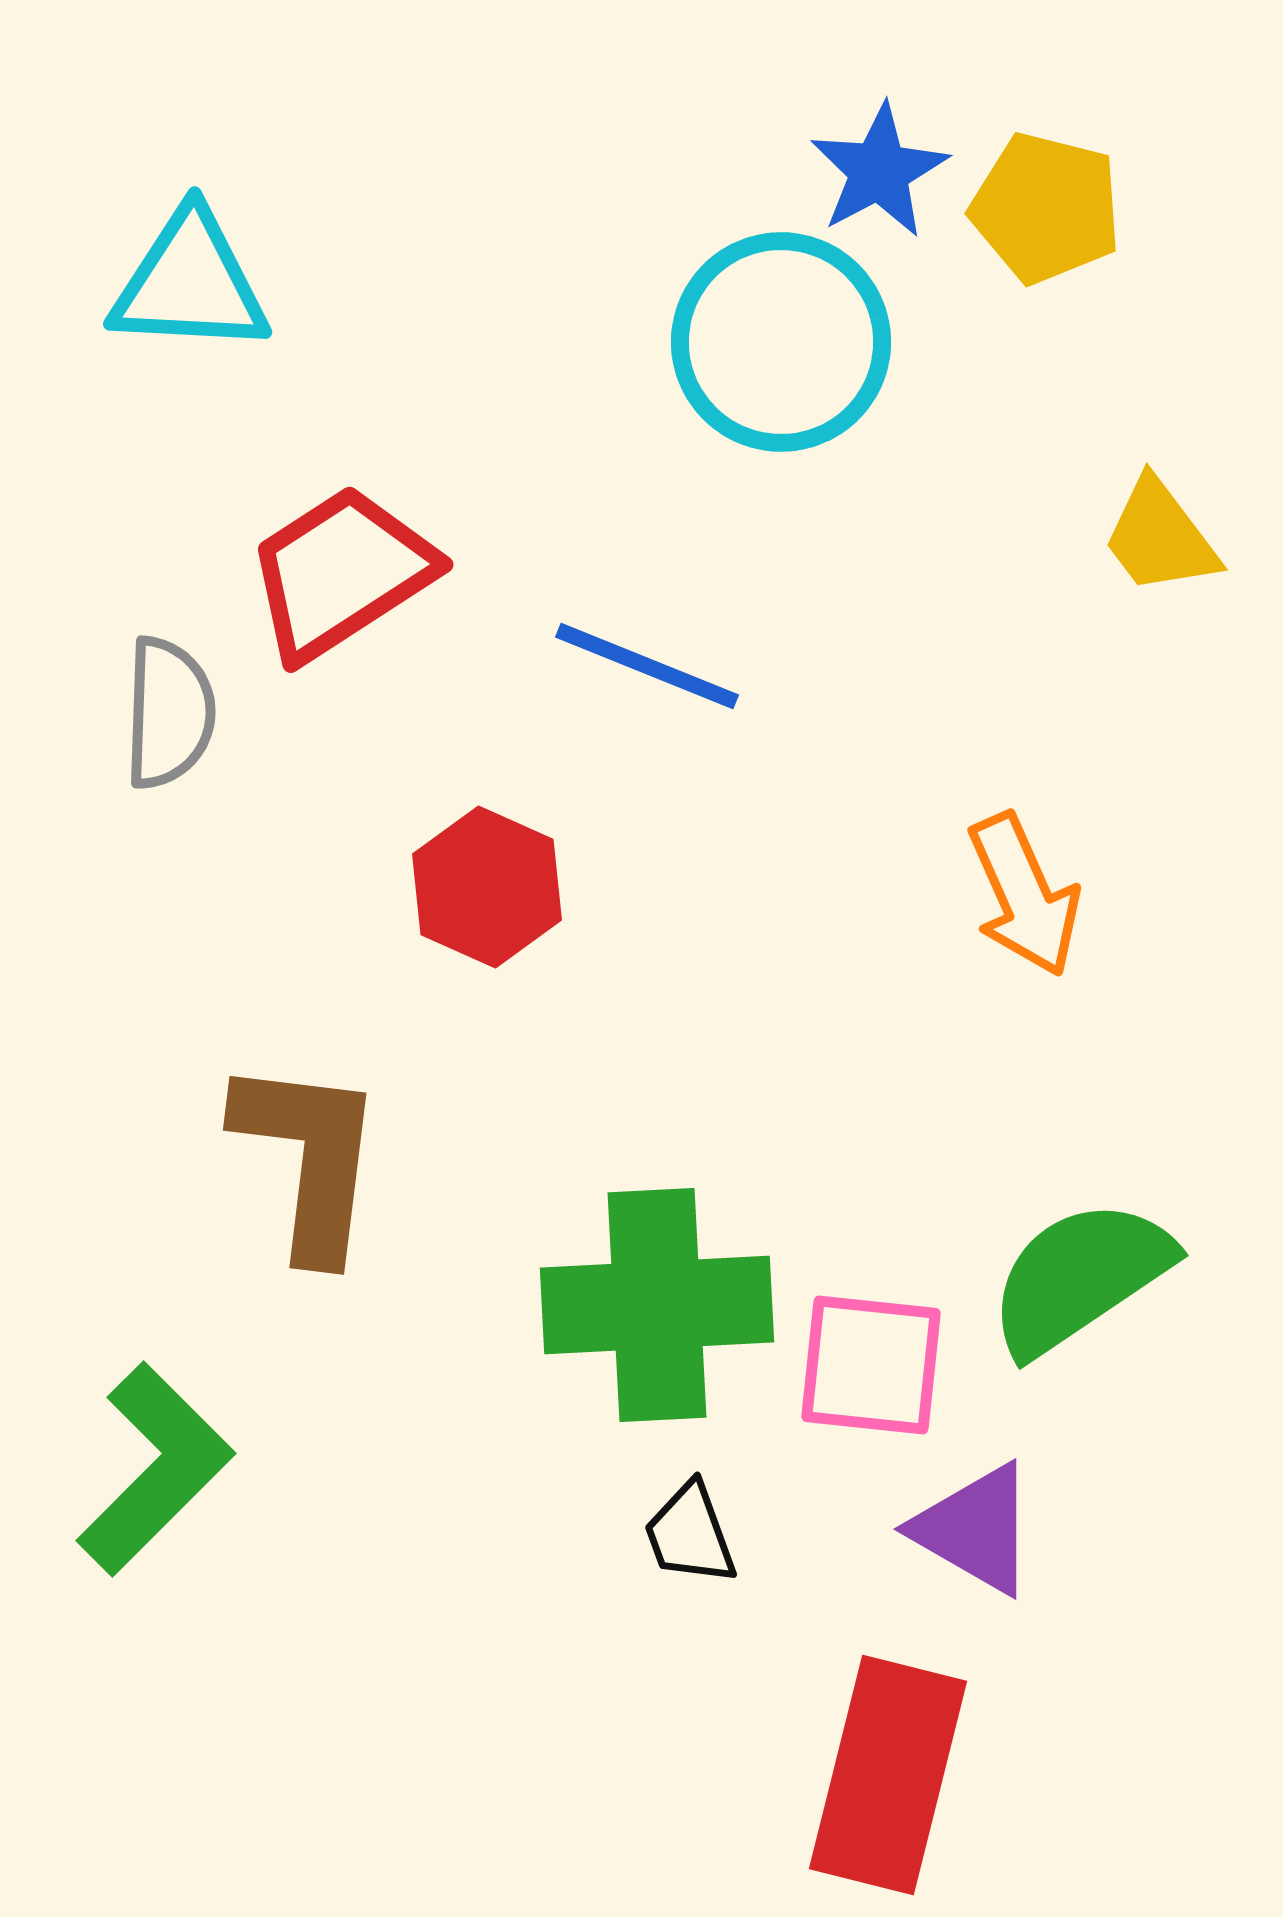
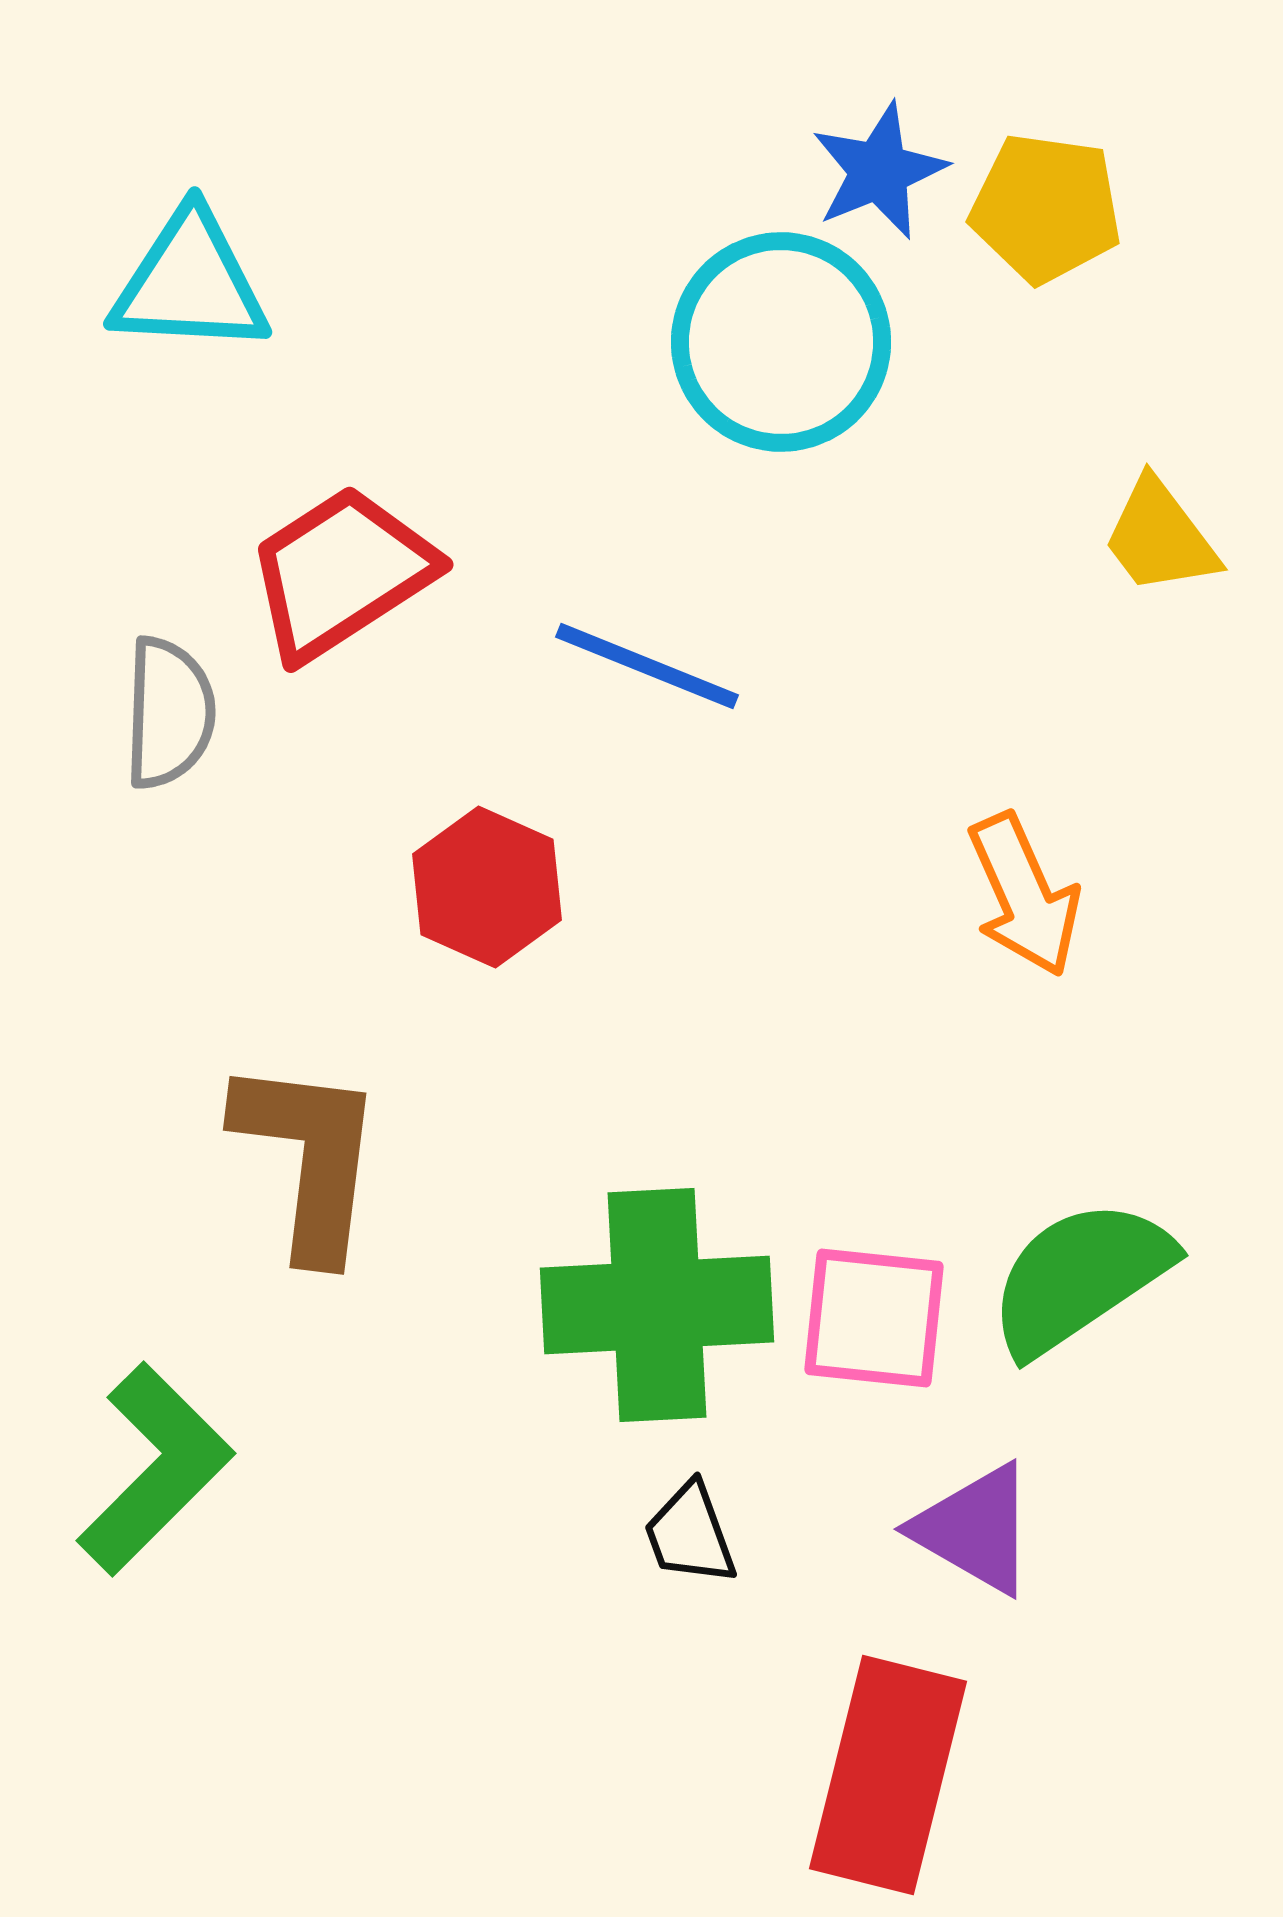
blue star: rotated 6 degrees clockwise
yellow pentagon: rotated 6 degrees counterclockwise
pink square: moved 3 px right, 47 px up
